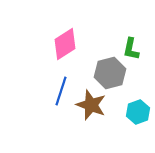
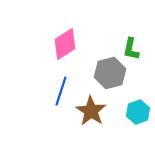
brown star: moved 6 px down; rotated 12 degrees clockwise
